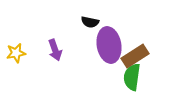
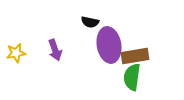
brown rectangle: rotated 24 degrees clockwise
